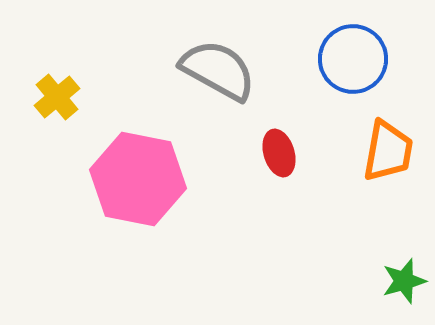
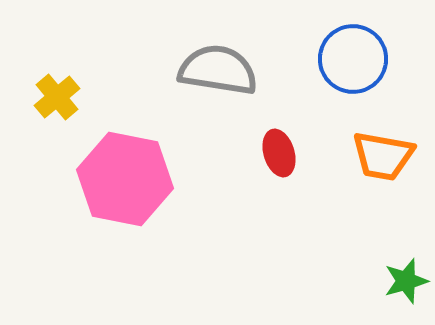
gray semicircle: rotated 20 degrees counterclockwise
orange trapezoid: moved 5 px left, 5 px down; rotated 90 degrees clockwise
pink hexagon: moved 13 px left
green star: moved 2 px right
